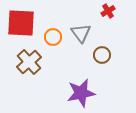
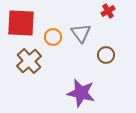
brown circle: moved 4 px right
brown cross: moved 1 px up
purple star: rotated 24 degrees clockwise
